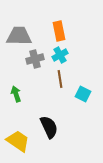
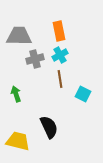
yellow trapezoid: rotated 20 degrees counterclockwise
